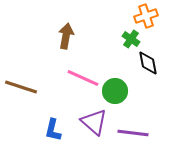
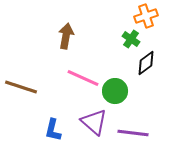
black diamond: moved 2 px left; rotated 65 degrees clockwise
